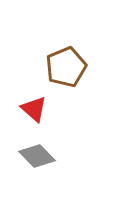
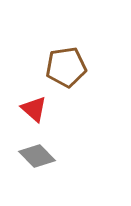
brown pentagon: rotated 15 degrees clockwise
